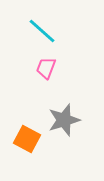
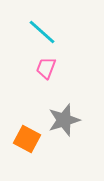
cyan line: moved 1 px down
